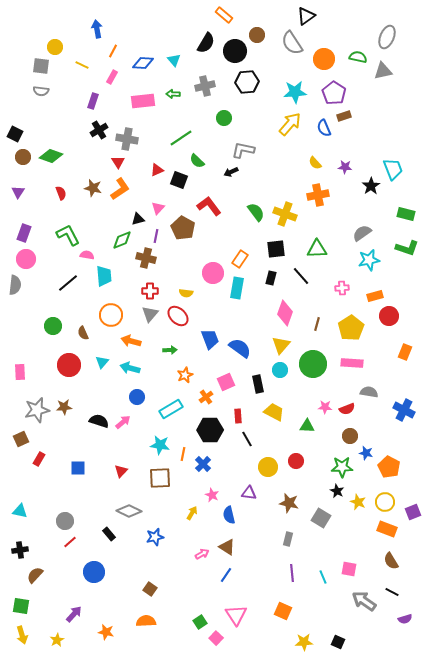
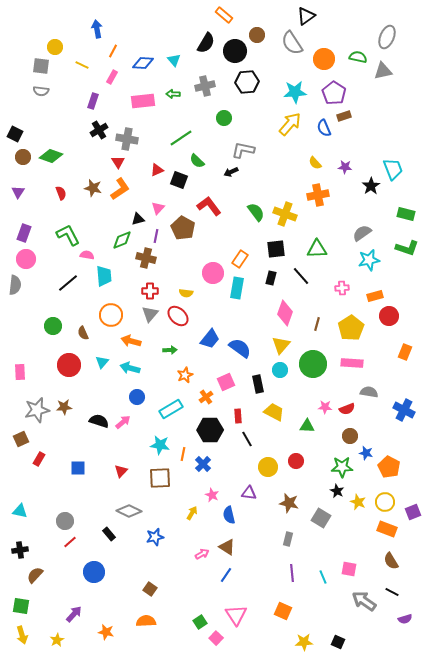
blue trapezoid at (210, 339): rotated 60 degrees clockwise
